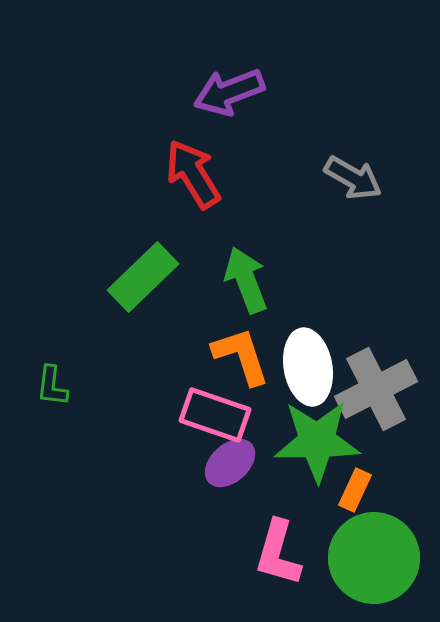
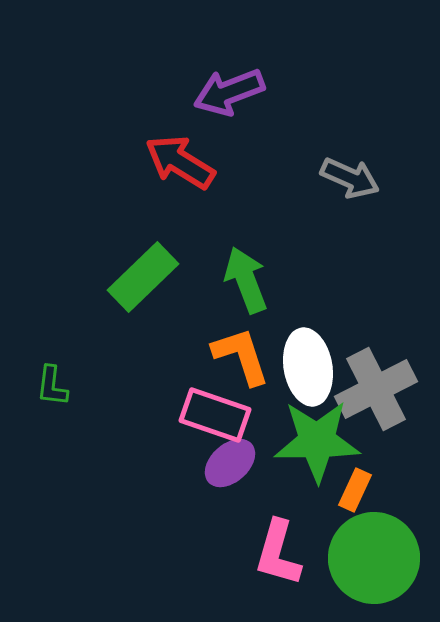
red arrow: moved 13 px left, 12 px up; rotated 26 degrees counterclockwise
gray arrow: moved 3 px left; rotated 6 degrees counterclockwise
